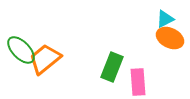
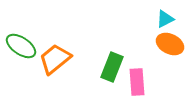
orange ellipse: moved 6 px down
green ellipse: moved 4 px up; rotated 12 degrees counterclockwise
orange trapezoid: moved 10 px right
pink rectangle: moved 1 px left
